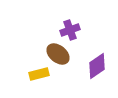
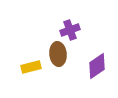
brown ellipse: rotated 45 degrees clockwise
yellow rectangle: moved 8 px left, 7 px up
